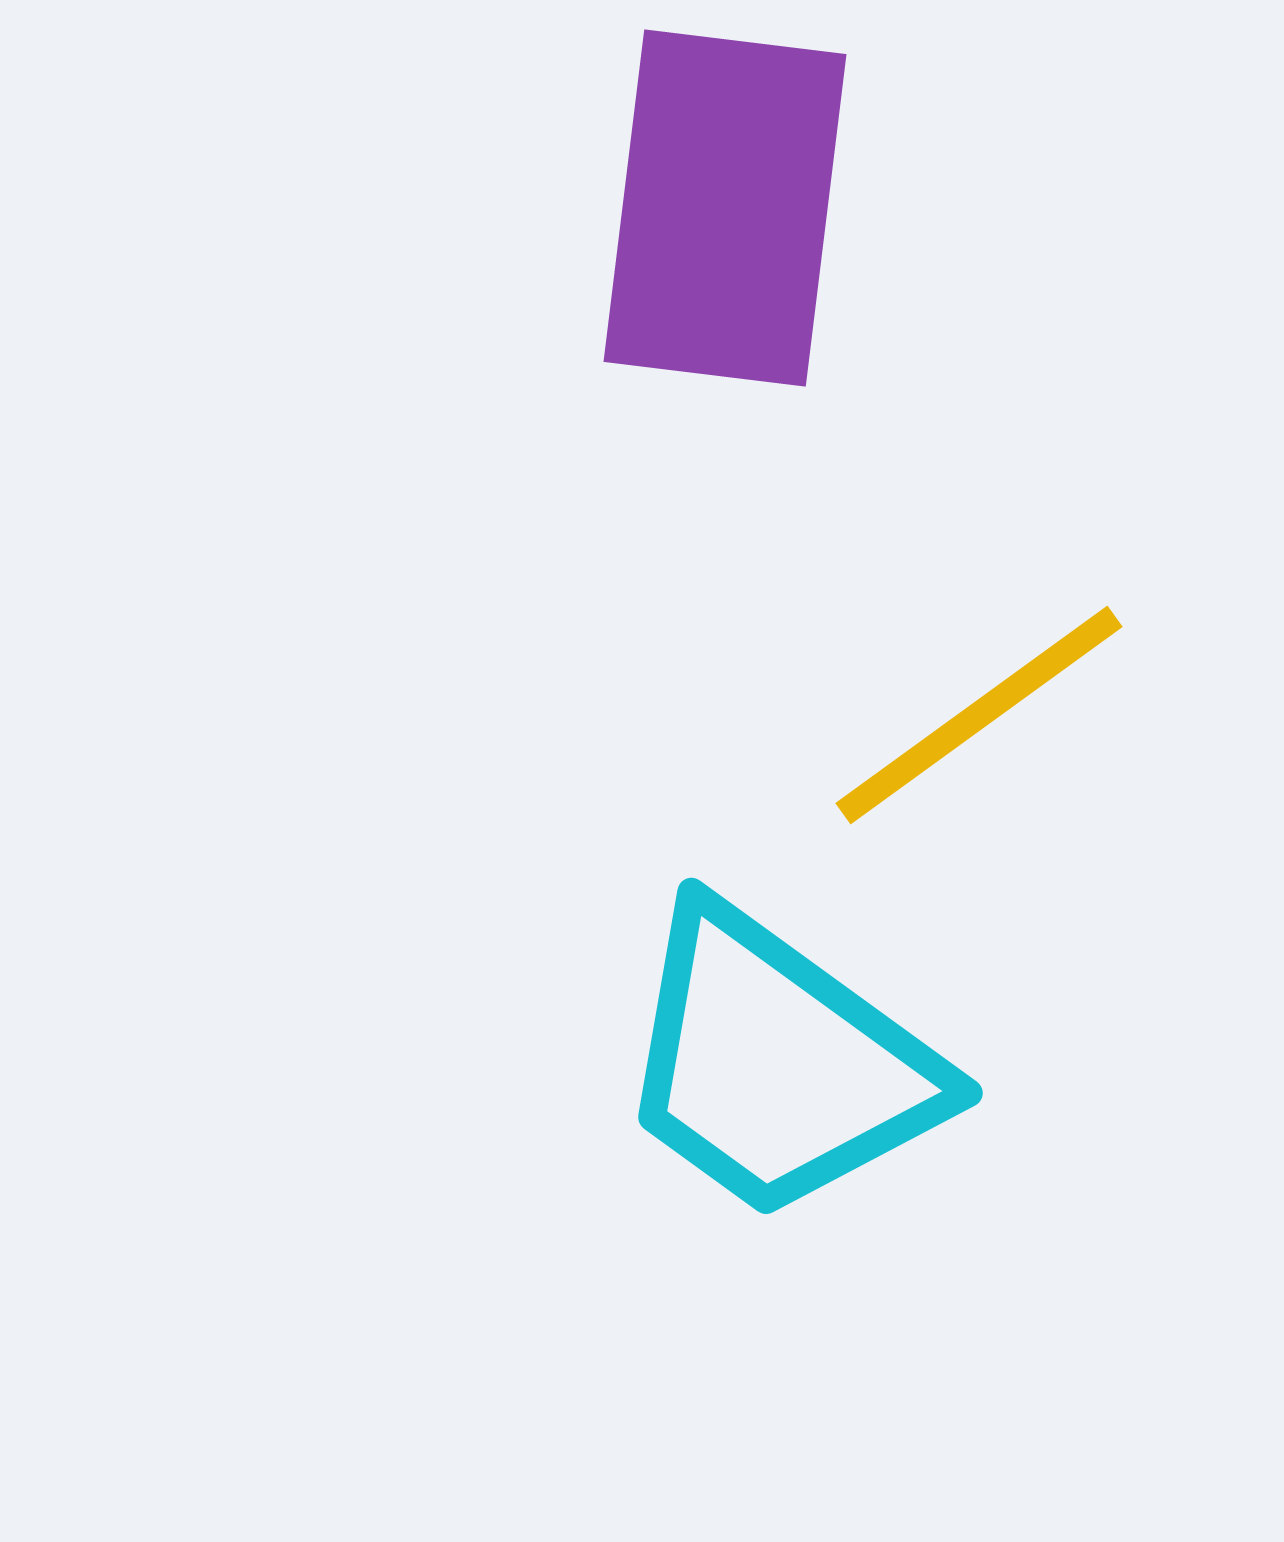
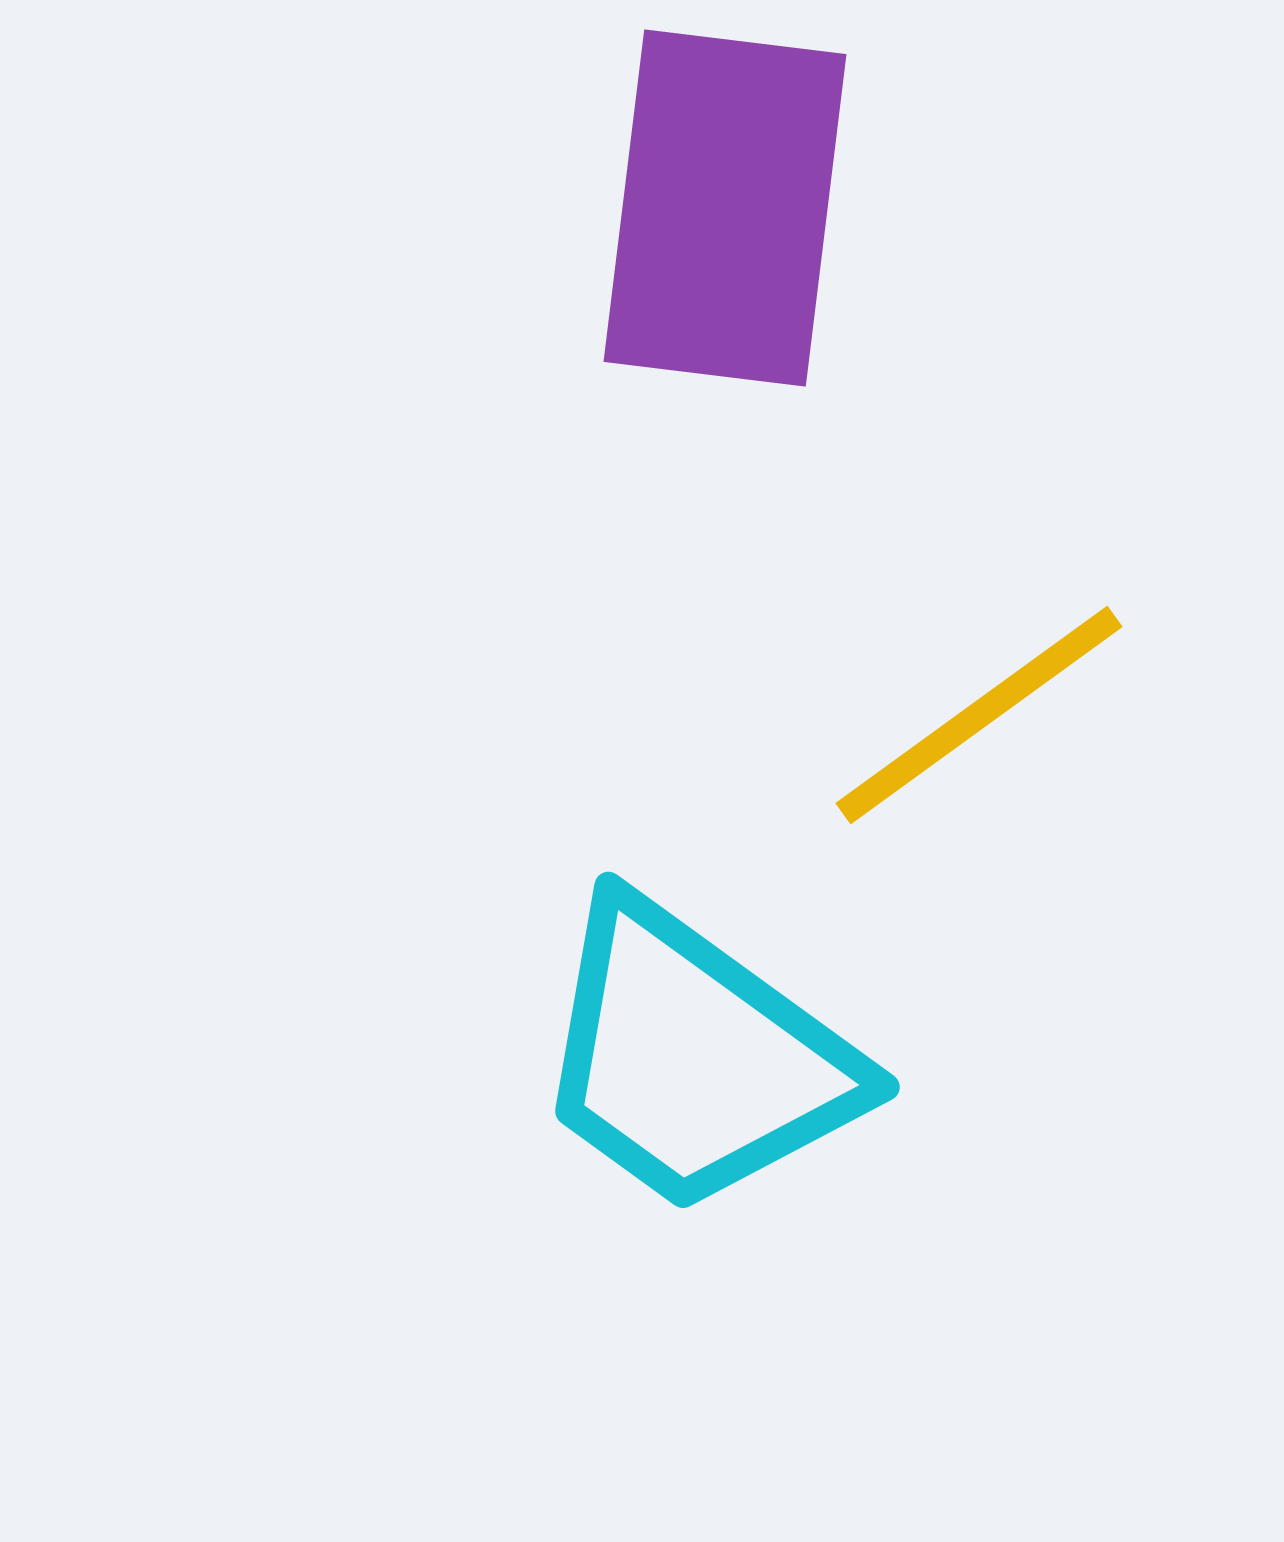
cyan trapezoid: moved 83 px left, 6 px up
